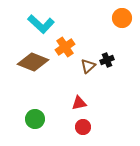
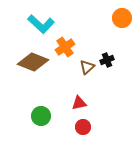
brown triangle: moved 1 px left, 1 px down
green circle: moved 6 px right, 3 px up
